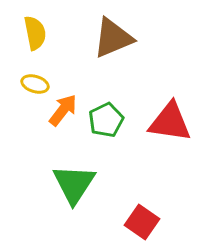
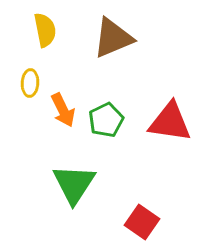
yellow semicircle: moved 10 px right, 3 px up
yellow ellipse: moved 5 px left, 1 px up; rotated 76 degrees clockwise
orange arrow: rotated 116 degrees clockwise
